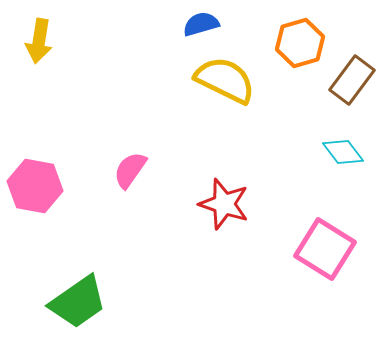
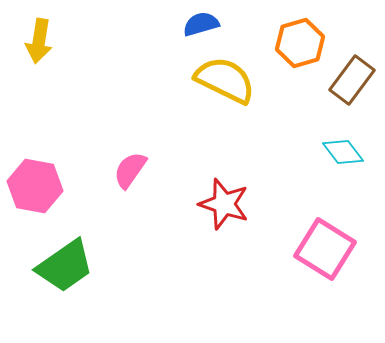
green trapezoid: moved 13 px left, 36 px up
